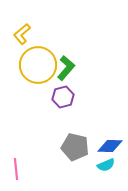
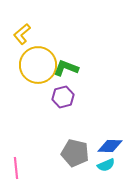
green L-shape: rotated 110 degrees counterclockwise
gray pentagon: moved 6 px down
pink line: moved 1 px up
